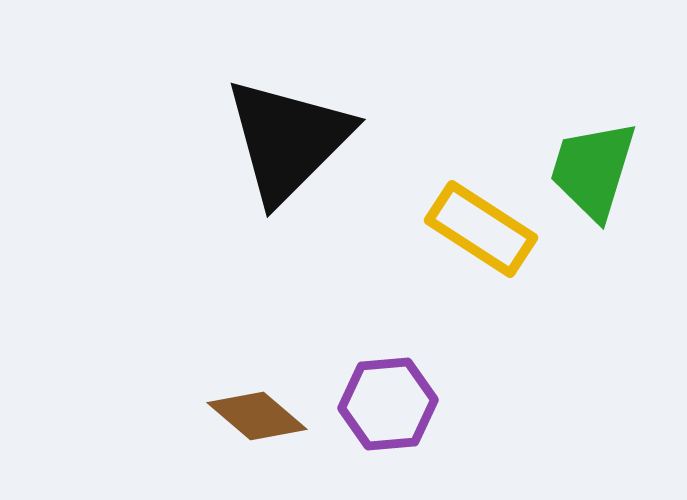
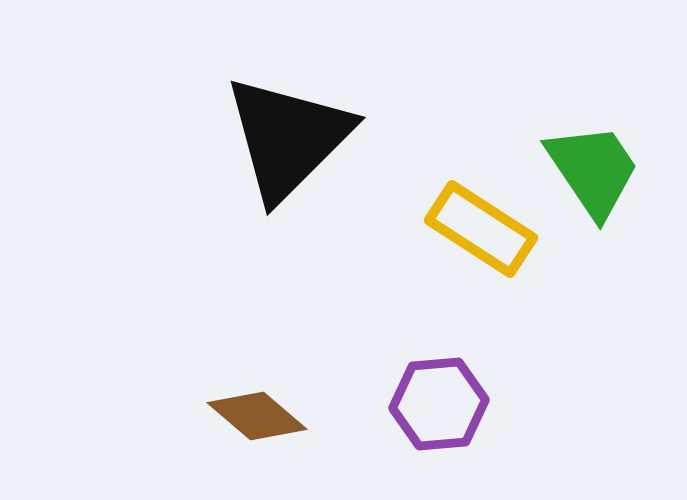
black triangle: moved 2 px up
green trapezoid: rotated 129 degrees clockwise
purple hexagon: moved 51 px right
